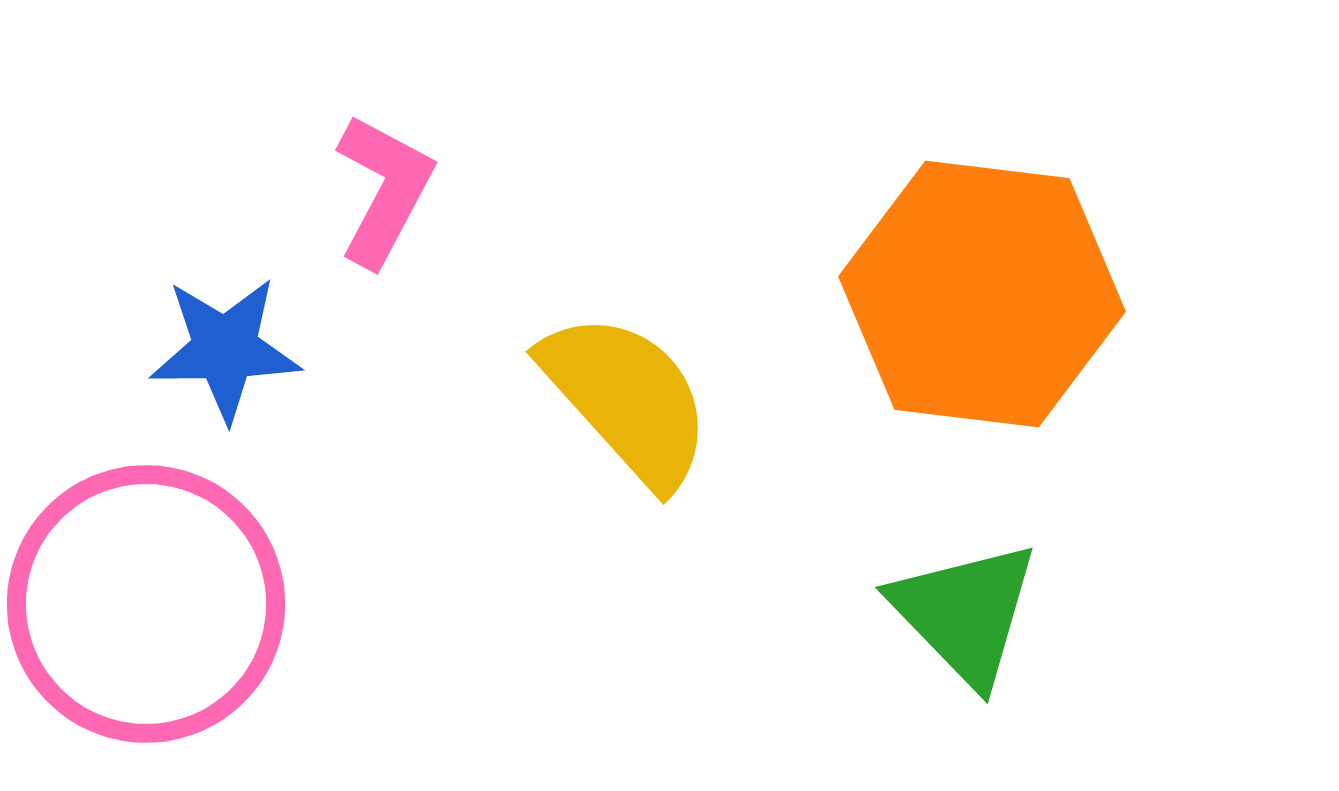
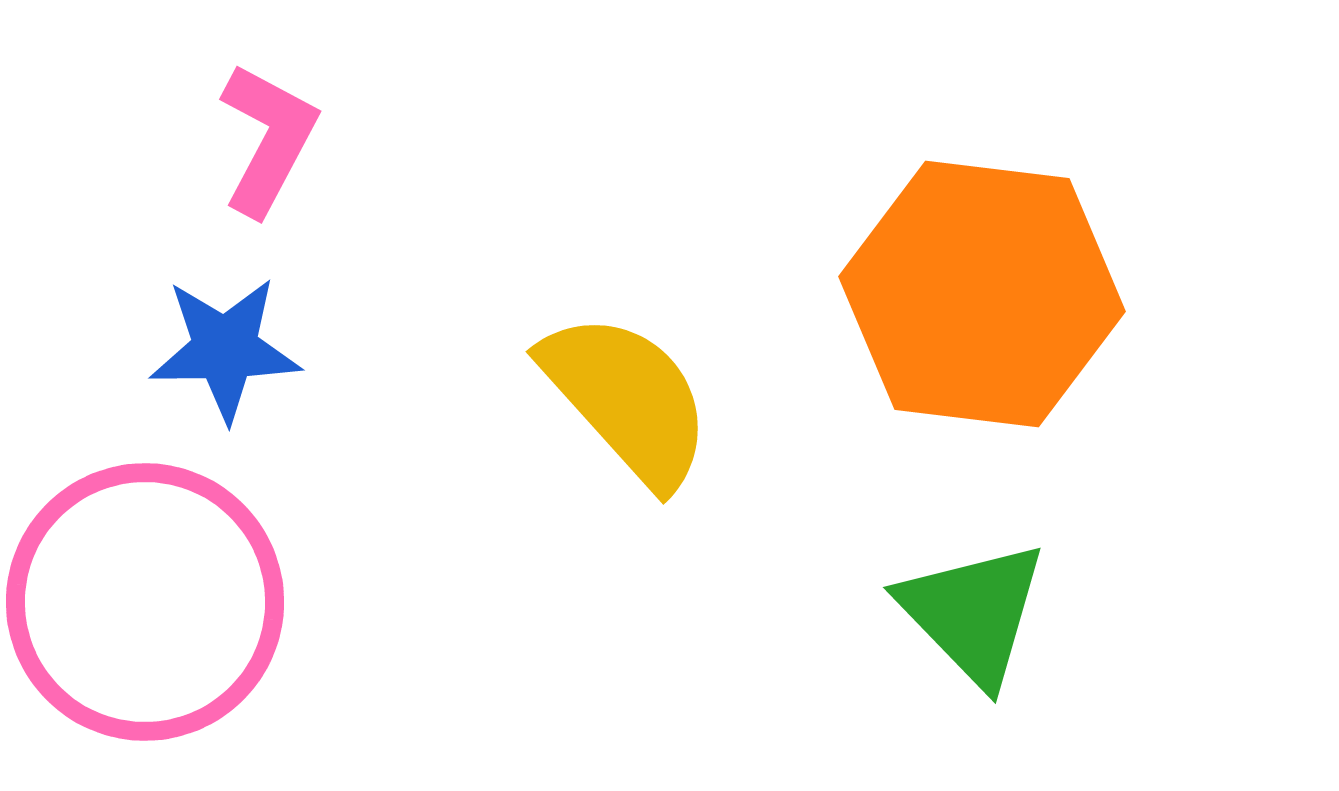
pink L-shape: moved 116 px left, 51 px up
pink circle: moved 1 px left, 2 px up
green triangle: moved 8 px right
